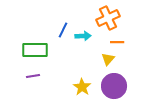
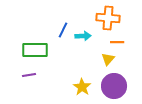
orange cross: rotated 30 degrees clockwise
purple line: moved 4 px left, 1 px up
